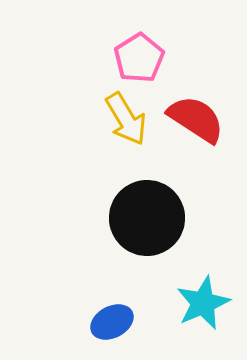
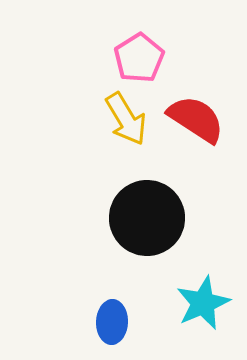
blue ellipse: rotated 60 degrees counterclockwise
